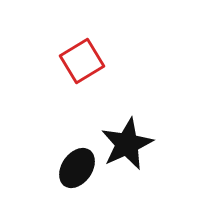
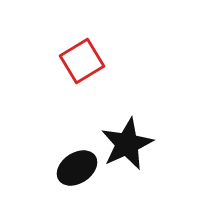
black ellipse: rotated 21 degrees clockwise
